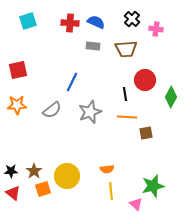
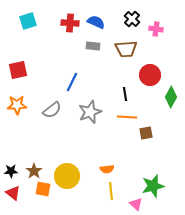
red circle: moved 5 px right, 5 px up
orange square: rotated 28 degrees clockwise
